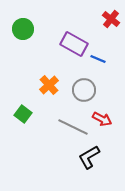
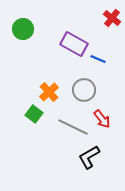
red cross: moved 1 px right, 1 px up
orange cross: moved 7 px down
green square: moved 11 px right
red arrow: rotated 24 degrees clockwise
